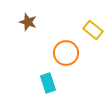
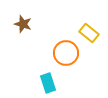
brown star: moved 5 px left, 2 px down
yellow rectangle: moved 4 px left, 3 px down
